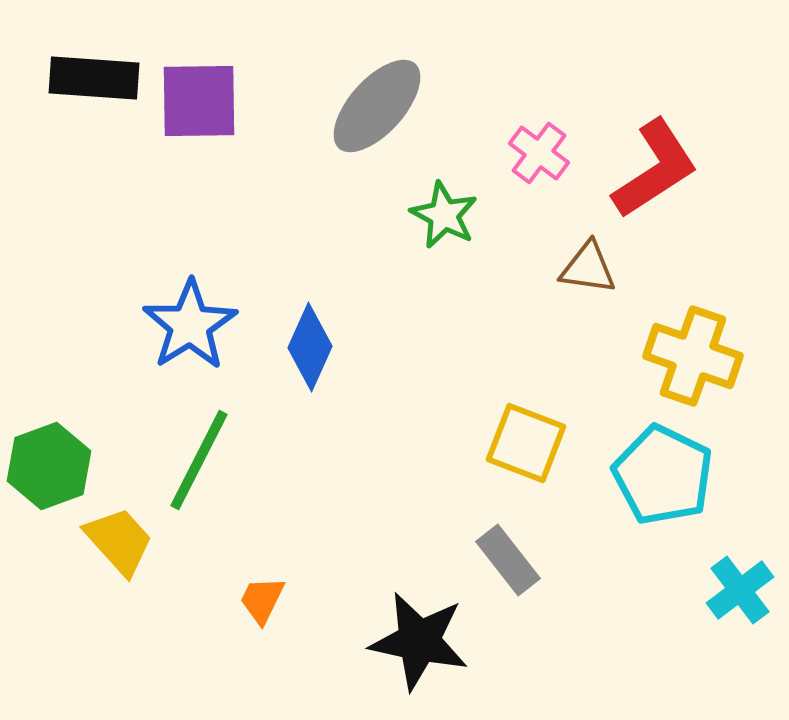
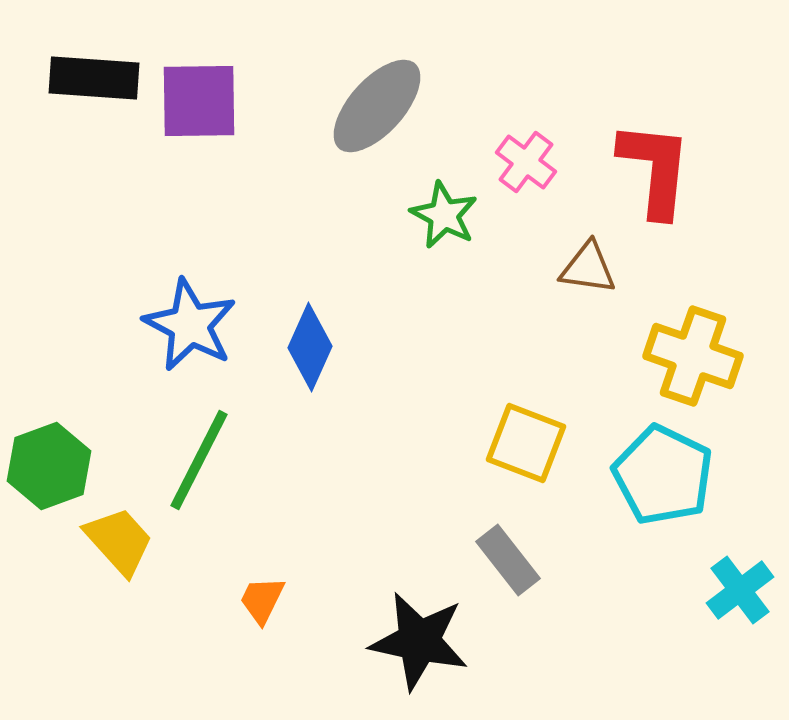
pink cross: moved 13 px left, 9 px down
red L-shape: rotated 51 degrees counterclockwise
blue star: rotated 12 degrees counterclockwise
